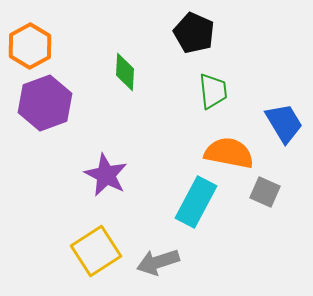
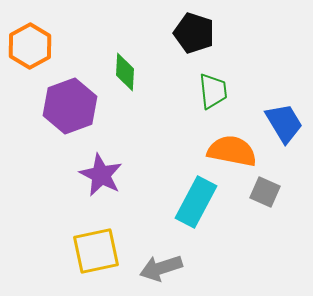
black pentagon: rotated 6 degrees counterclockwise
purple hexagon: moved 25 px right, 3 px down
orange semicircle: moved 3 px right, 2 px up
purple star: moved 5 px left
yellow square: rotated 21 degrees clockwise
gray arrow: moved 3 px right, 6 px down
